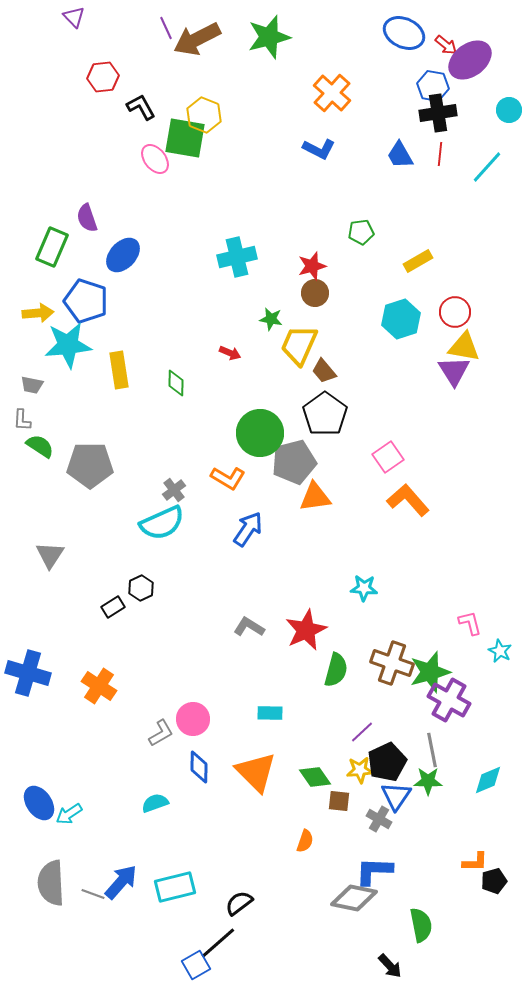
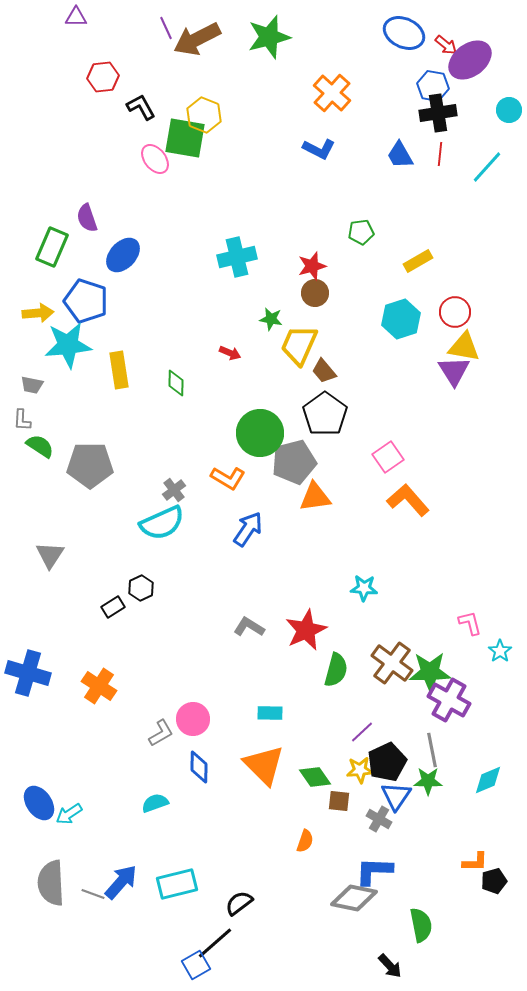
purple triangle at (74, 17): moved 2 px right; rotated 45 degrees counterclockwise
cyan star at (500, 651): rotated 10 degrees clockwise
brown cross at (392, 663): rotated 18 degrees clockwise
green star at (430, 672): rotated 15 degrees clockwise
orange triangle at (256, 772): moved 8 px right, 7 px up
cyan rectangle at (175, 887): moved 2 px right, 3 px up
black line at (218, 943): moved 3 px left
